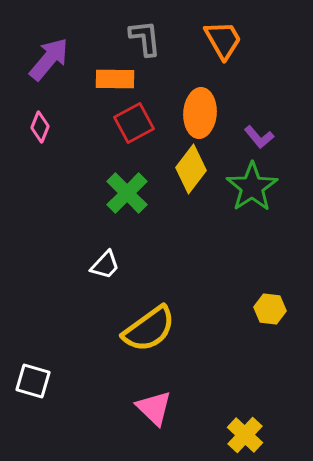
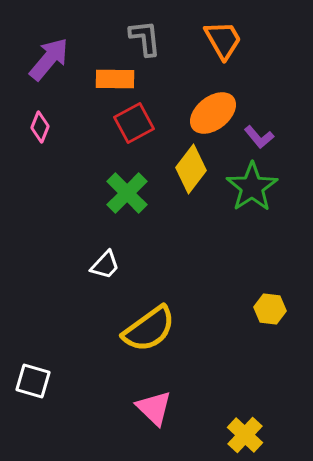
orange ellipse: moved 13 px right; rotated 48 degrees clockwise
